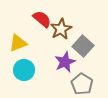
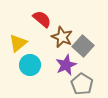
brown star: moved 1 px right, 8 px down; rotated 20 degrees counterclockwise
yellow triangle: rotated 18 degrees counterclockwise
purple star: moved 1 px right, 3 px down
cyan circle: moved 6 px right, 5 px up
